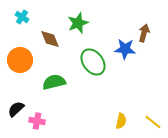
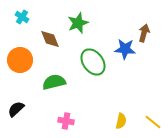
pink cross: moved 29 px right
